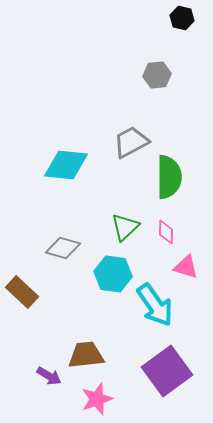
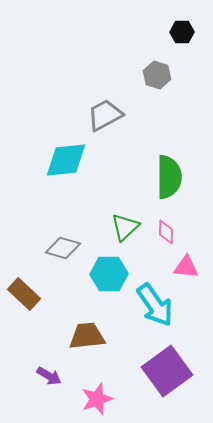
black hexagon: moved 14 px down; rotated 15 degrees counterclockwise
gray hexagon: rotated 24 degrees clockwise
gray trapezoid: moved 26 px left, 27 px up
cyan diamond: moved 5 px up; rotated 12 degrees counterclockwise
pink triangle: rotated 12 degrees counterclockwise
cyan hexagon: moved 4 px left; rotated 9 degrees counterclockwise
brown rectangle: moved 2 px right, 2 px down
brown trapezoid: moved 1 px right, 19 px up
